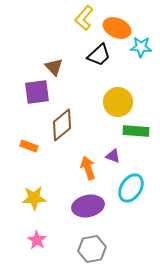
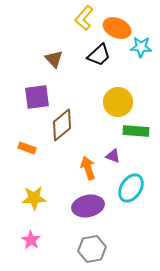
brown triangle: moved 8 px up
purple square: moved 5 px down
orange rectangle: moved 2 px left, 2 px down
pink star: moved 6 px left
